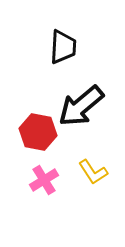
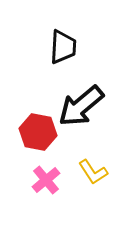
pink cross: moved 2 px right; rotated 8 degrees counterclockwise
